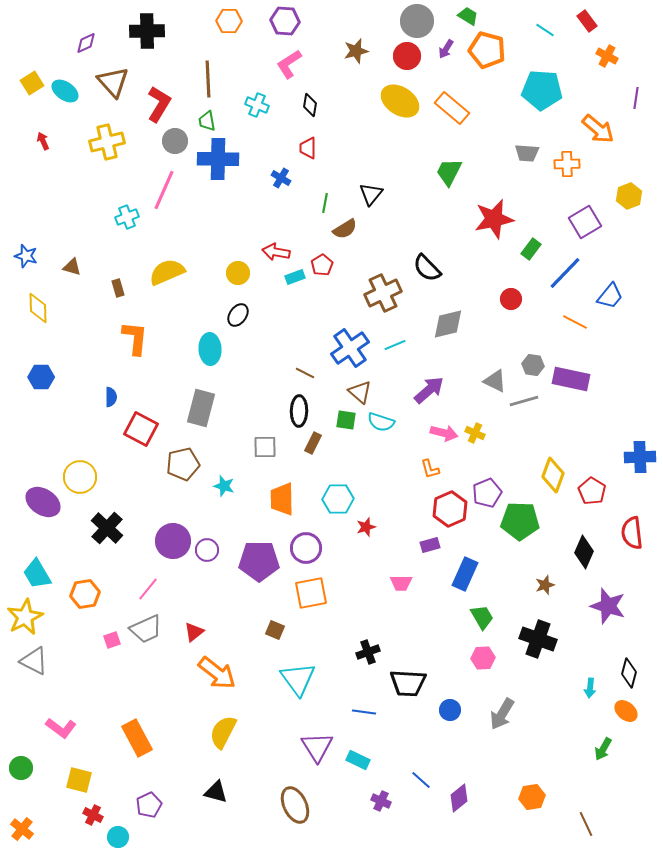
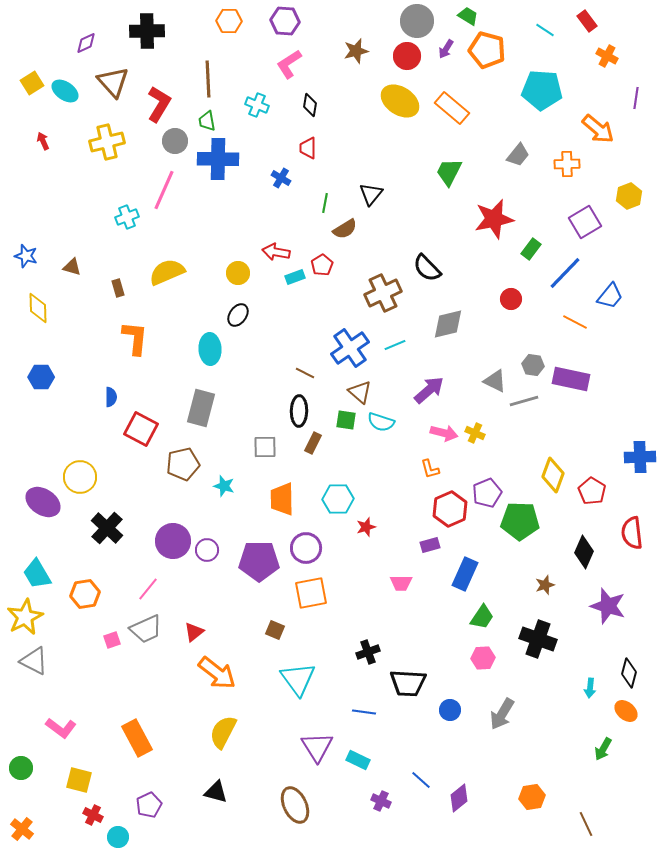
gray trapezoid at (527, 153): moved 9 px left, 2 px down; rotated 55 degrees counterclockwise
green trapezoid at (482, 617): rotated 64 degrees clockwise
